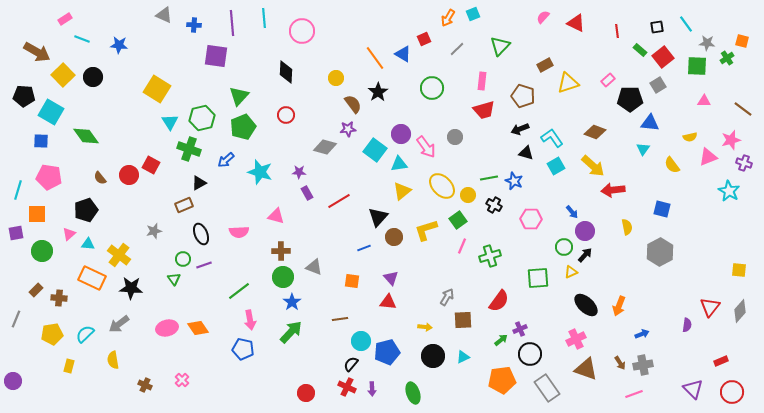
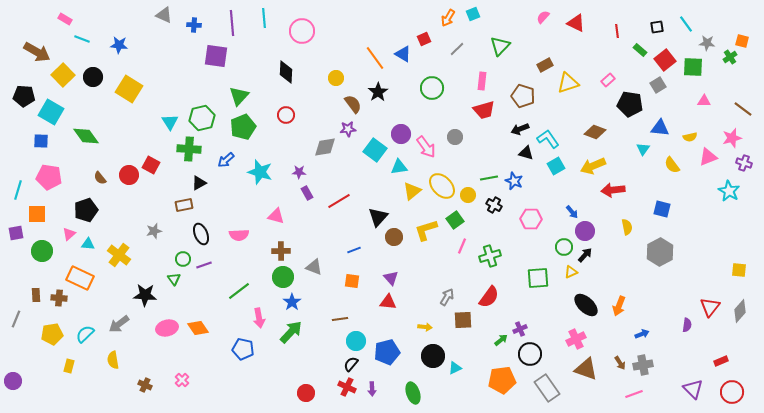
pink rectangle at (65, 19): rotated 64 degrees clockwise
red square at (663, 57): moved 2 px right, 3 px down
green cross at (727, 58): moved 3 px right, 1 px up
green square at (697, 66): moved 4 px left, 1 px down
yellow square at (157, 89): moved 28 px left
black pentagon at (630, 99): moved 5 px down; rotated 10 degrees clockwise
blue triangle at (650, 123): moved 10 px right, 5 px down
cyan L-shape at (552, 138): moved 4 px left, 1 px down
pink star at (731, 140): moved 1 px right, 2 px up
gray diamond at (325, 147): rotated 25 degrees counterclockwise
green cross at (189, 149): rotated 15 degrees counterclockwise
cyan triangle at (399, 164): moved 3 px down
yellow arrow at (593, 166): rotated 115 degrees clockwise
yellow triangle at (402, 191): moved 10 px right
brown rectangle at (184, 205): rotated 12 degrees clockwise
green square at (458, 220): moved 3 px left
pink semicircle at (239, 232): moved 3 px down
blue line at (364, 248): moved 10 px left, 2 px down
orange rectangle at (92, 278): moved 12 px left
black star at (131, 288): moved 14 px right, 7 px down
brown rectangle at (36, 290): moved 5 px down; rotated 48 degrees counterclockwise
red semicircle at (499, 301): moved 10 px left, 4 px up
pink arrow at (250, 320): moved 9 px right, 2 px up
cyan circle at (361, 341): moved 5 px left
cyan triangle at (463, 357): moved 8 px left, 11 px down
